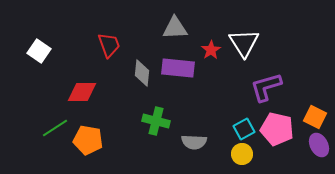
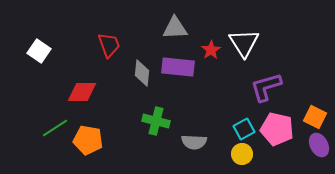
purple rectangle: moved 1 px up
